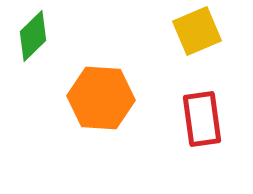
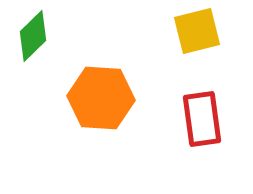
yellow square: rotated 9 degrees clockwise
